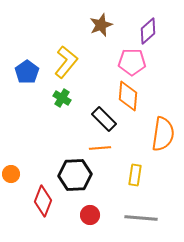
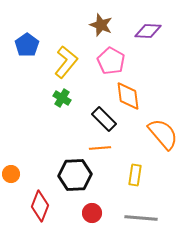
brown star: rotated 30 degrees counterclockwise
purple diamond: rotated 44 degrees clockwise
pink pentagon: moved 21 px left, 1 px up; rotated 28 degrees clockwise
blue pentagon: moved 27 px up
orange diamond: rotated 12 degrees counterclockwise
orange semicircle: rotated 48 degrees counterclockwise
red diamond: moved 3 px left, 5 px down
red circle: moved 2 px right, 2 px up
